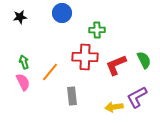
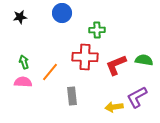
green semicircle: rotated 54 degrees counterclockwise
pink semicircle: rotated 60 degrees counterclockwise
